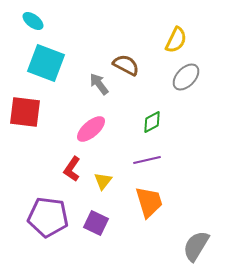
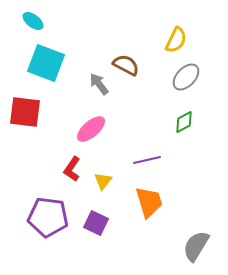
green diamond: moved 32 px right
